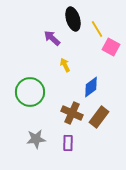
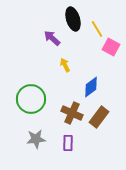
green circle: moved 1 px right, 7 px down
